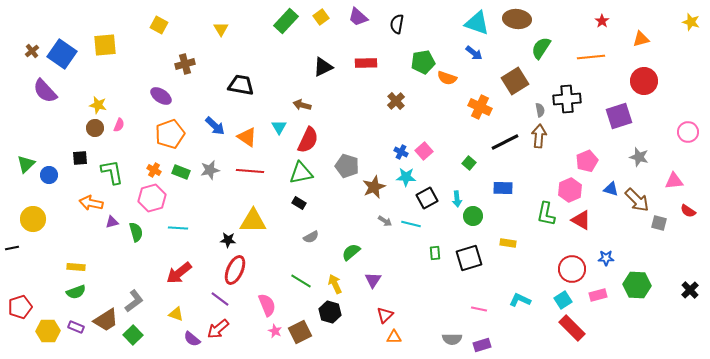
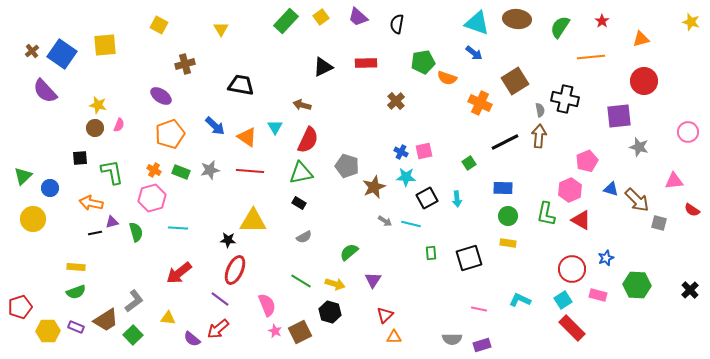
green semicircle at (541, 48): moved 19 px right, 21 px up
black cross at (567, 99): moved 2 px left; rotated 16 degrees clockwise
orange cross at (480, 107): moved 4 px up
purple square at (619, 116): rotated 12 degrees clockwise
cyan triangle at (279, 127): moved 4 px left
pink square at (424, 151): rotated 30 degrees clockwise
gray star at (639, 157): moved 10 px up
green square at (469, 163): rotated 16 degrees clockwise
green triangle at (26, 164): moved 3 px left, 12 px down
blue circle at (49, 175): moved 1 px right, 13 px down
red semicircle at (688, 211): moved 4 px right, 1 px up
green circle at (473, 216): moved 35 px right
gray semicircle at (311, 237): moved 7 px left
black line at (12, 248): moved 83 px right, 15 px up
green semicircle at (351, 252): moved 2 px left
green rectangle at (435, 253): moved 4 px left
blue star at (606, 258): rotated 21 degrees counterclockwise
yellow arrow at (335, 284): rotated 132 degrees clockwise
pink rectangle at (598, 295): rotated 30 degrees clockwise
yellow triangle at (176, 314): moved 8 px left, 4 px down; rotated 14 degrees counterclockwise
